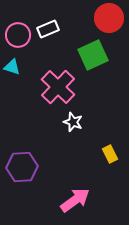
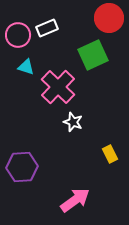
white rectangle: moved 1 px left, 1 px up
cyan triangle: moved 14 px right
